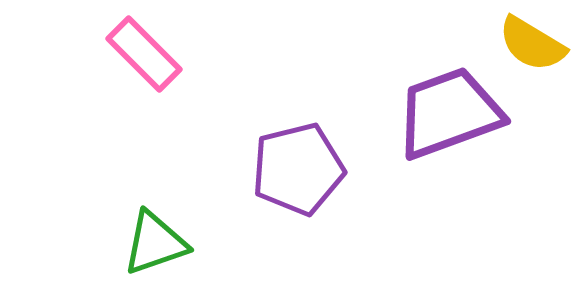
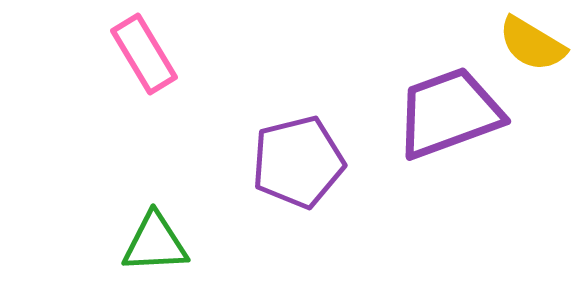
pink rectangle: rotated 14 degrees clockwise
purple pentagon: moved 7 px up
green triangle: rotated 16 degrees clockwise
